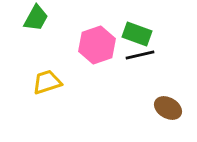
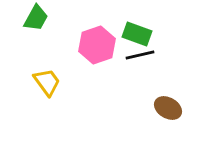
yellow trapezoid: rotated 72 degrees clockwise
